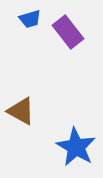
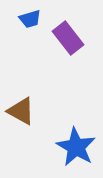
purple rectangle: moved 6 px down
